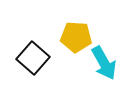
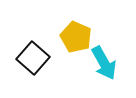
yellow pentagon: rotated 20 degrees clockwise
